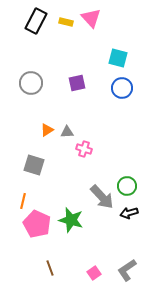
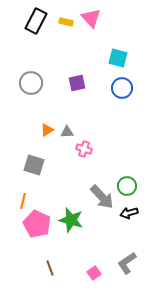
gray L-shape: moved 7 px up
